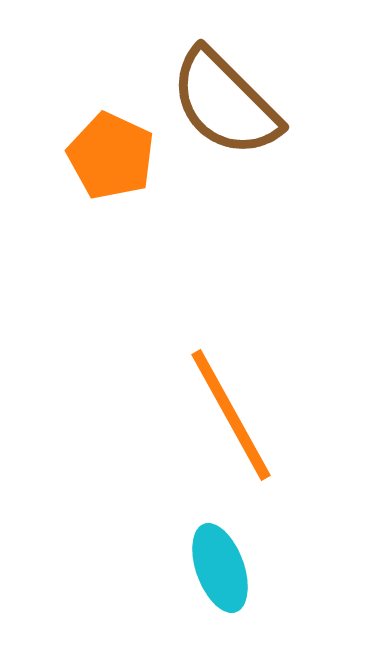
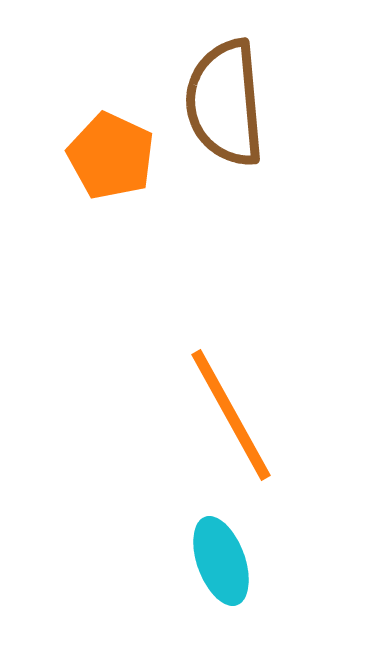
brown semicircle: rotated 40 degrees clockwise
cyan ellipse: moved 1 px right, 7 px up
